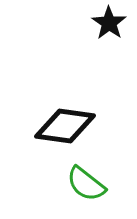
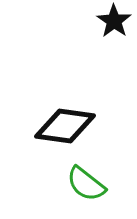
black star: moved 5 px right, 2 px up
